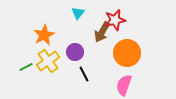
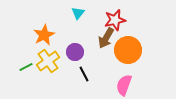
brown arrow: moved 4 px right, 6 px down
orange circle: moved 1 px right, 3 px up
